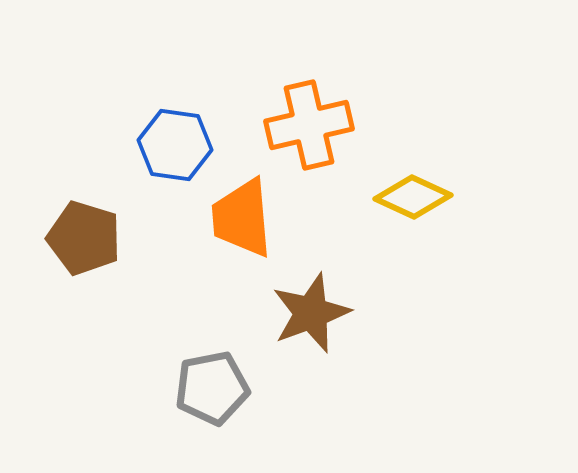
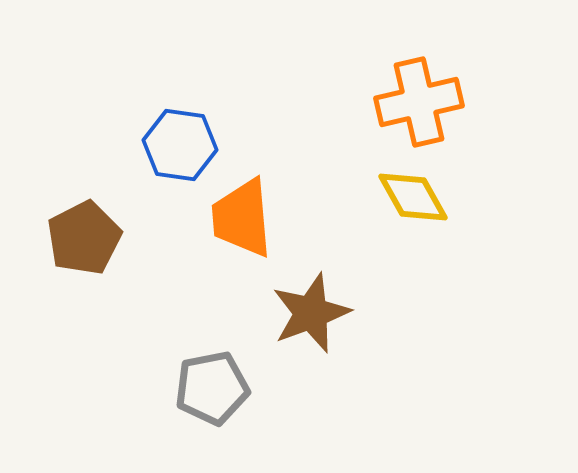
orange cross: moved 110 px right, 23 px up
blue hexagon: moved 5 px right
yellow diamond: rotated 36 degrees clockwise
brown pentagon: rotated 28 degrees clockwise
